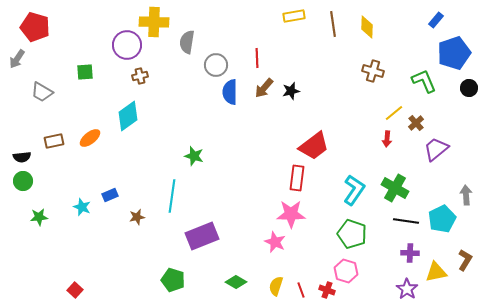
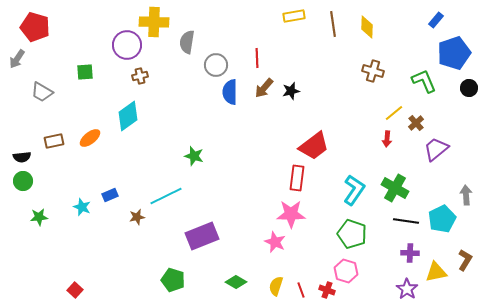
cyan line at (172, 196): moved 6 px left; rotated 56 degrees clockwise
